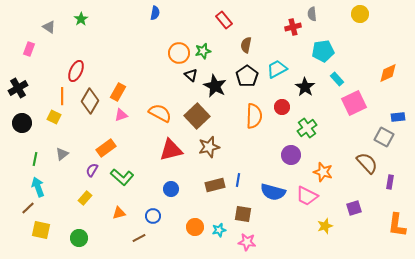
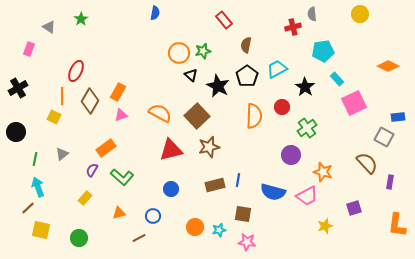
orange diamond at (388, 73): moved 7 px up; rotated 50 degrees clockwise
black star at (215, 86): moved 3 px right
black circle at (22, 123): moved 6 px left, 9 px down
pink trapezoid at (307, 196): rotated 55 degrees counterclockwise
